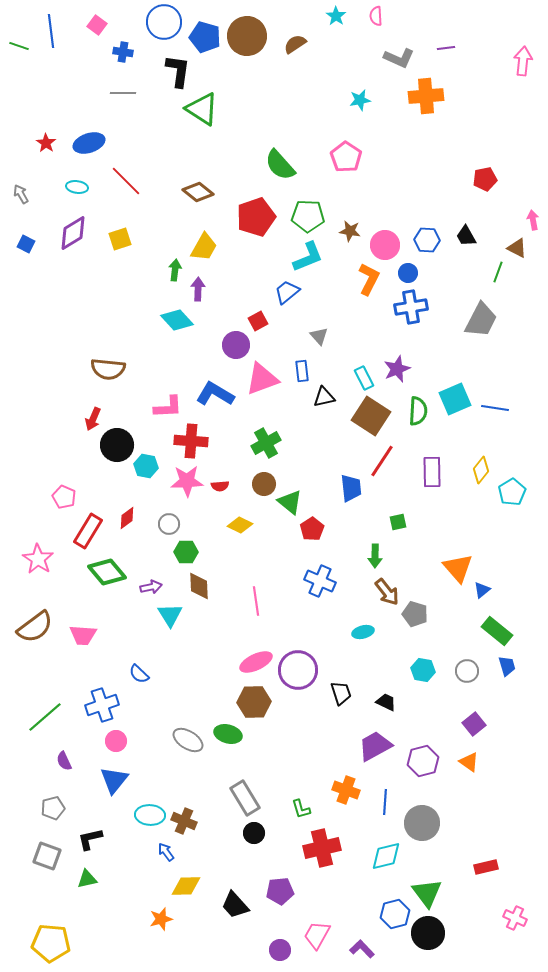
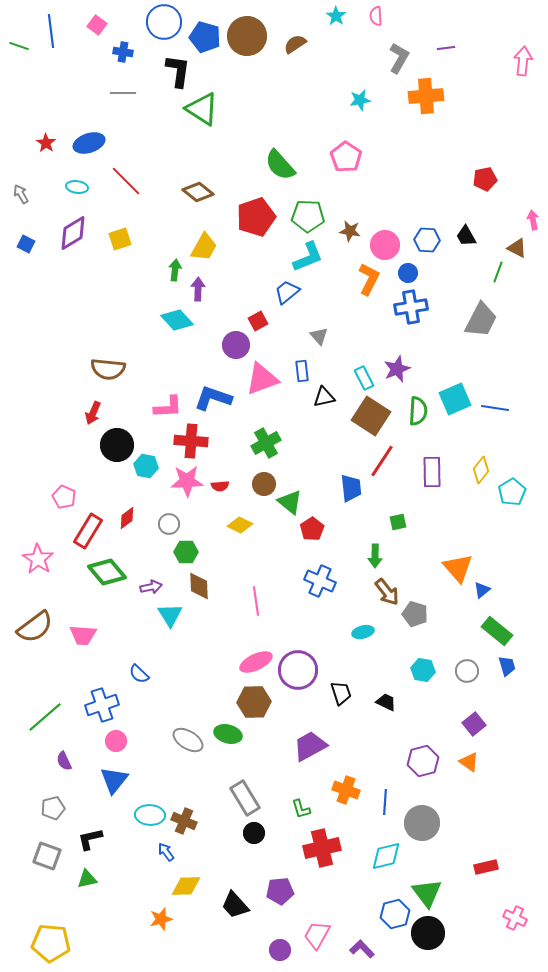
gray L-shape at (399, 58): rotated 84 degrees counterclockwise
blue L-shape at (215, 394): moved 2 px left, 4 px down; rotated 12 degrees counterclockwise
red arrow at (93, 419): moved 6 px up
purple trapezoid at (375, 746): moved 65 px left
